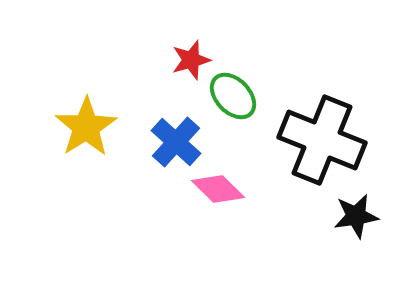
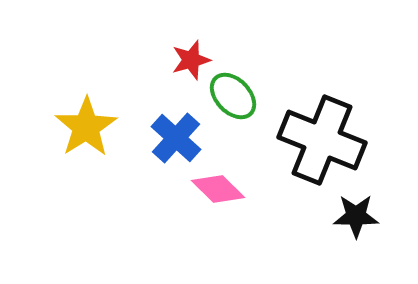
blue cross: moved 4 px up
black star: rotated 9 degrees clockwise
